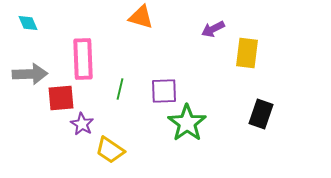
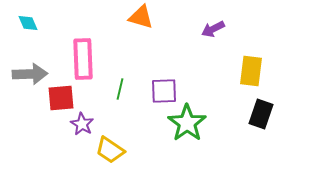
yellow rectangle: moved 4 px right, 18 px down
